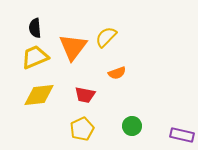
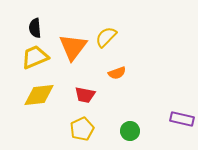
green circle: moved 2 px left, 5 px down
purple rectangle: moved 16 px up
